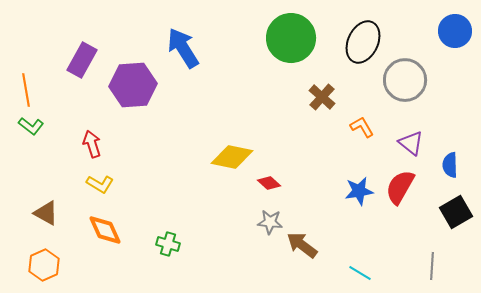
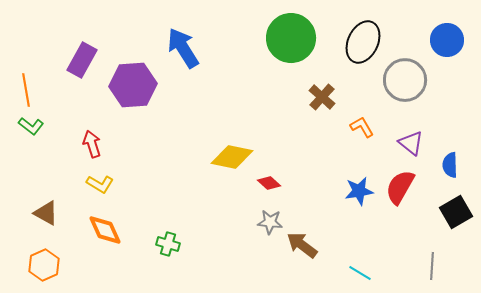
blue circle: moved 8 px left, 9 px down
